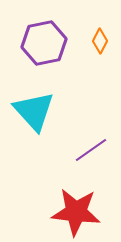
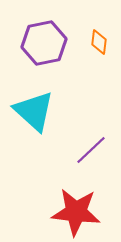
orange diamond: moved 1 px left, 1 px down; rotated 20 degrees counterclockwise
cyan triangle: rotated 6 degrees counterclockwise
purple line: rotated 8 degrees counterclockwise
